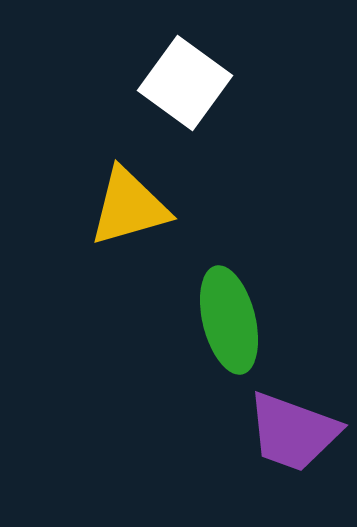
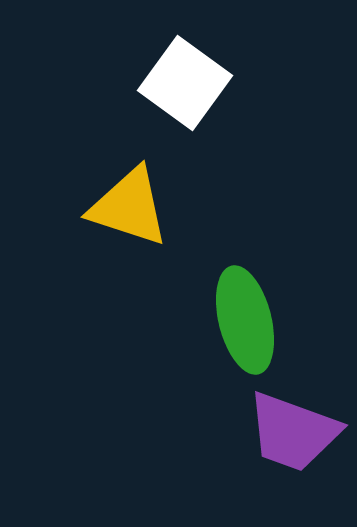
yellow triangle: rotated 34 degrees clockwise
green ellipse: moved 16 px right
